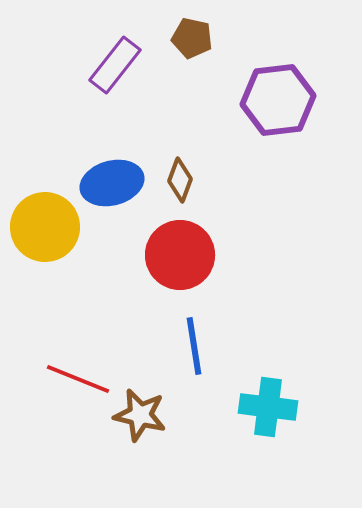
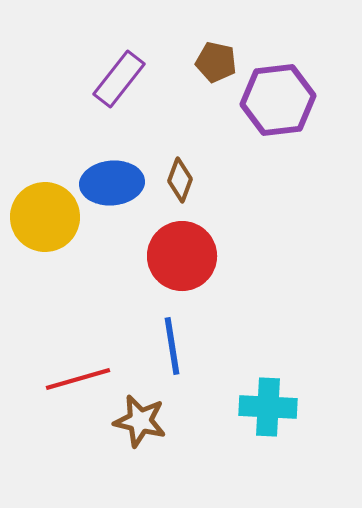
brown pentagon: moved 24 px right, 24 px down
purple rectangle: moved 4 px right, 14 px down
blue ellipse: rotated 10 degrees clockwise
yellow circle: moved 10 px up
red circle: moved 2 px right, 1 px down
blue line: moved 22 px left
red line: rotated 38 degrees counterclockwise
cyan cross: rotated 4 degrees counterclockwise
brown star: moved 6 px down
